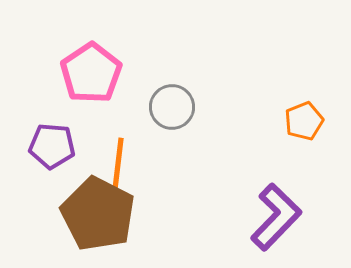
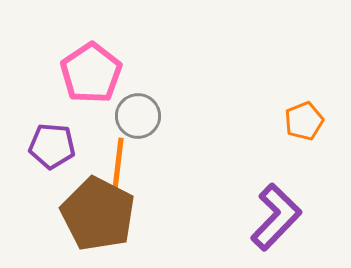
gray circle: moved 34 px left, 9 px down
